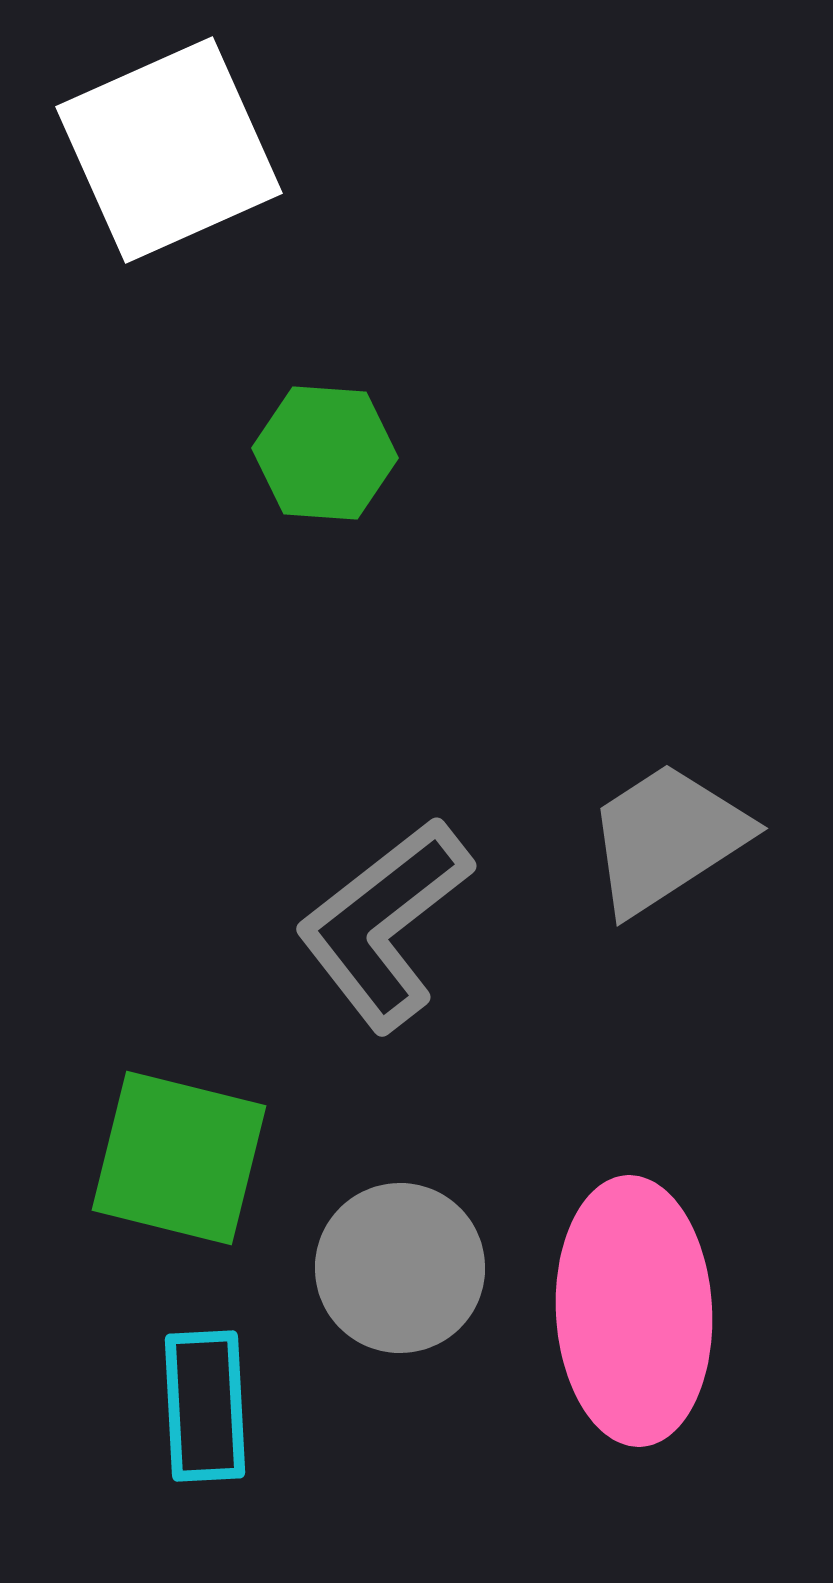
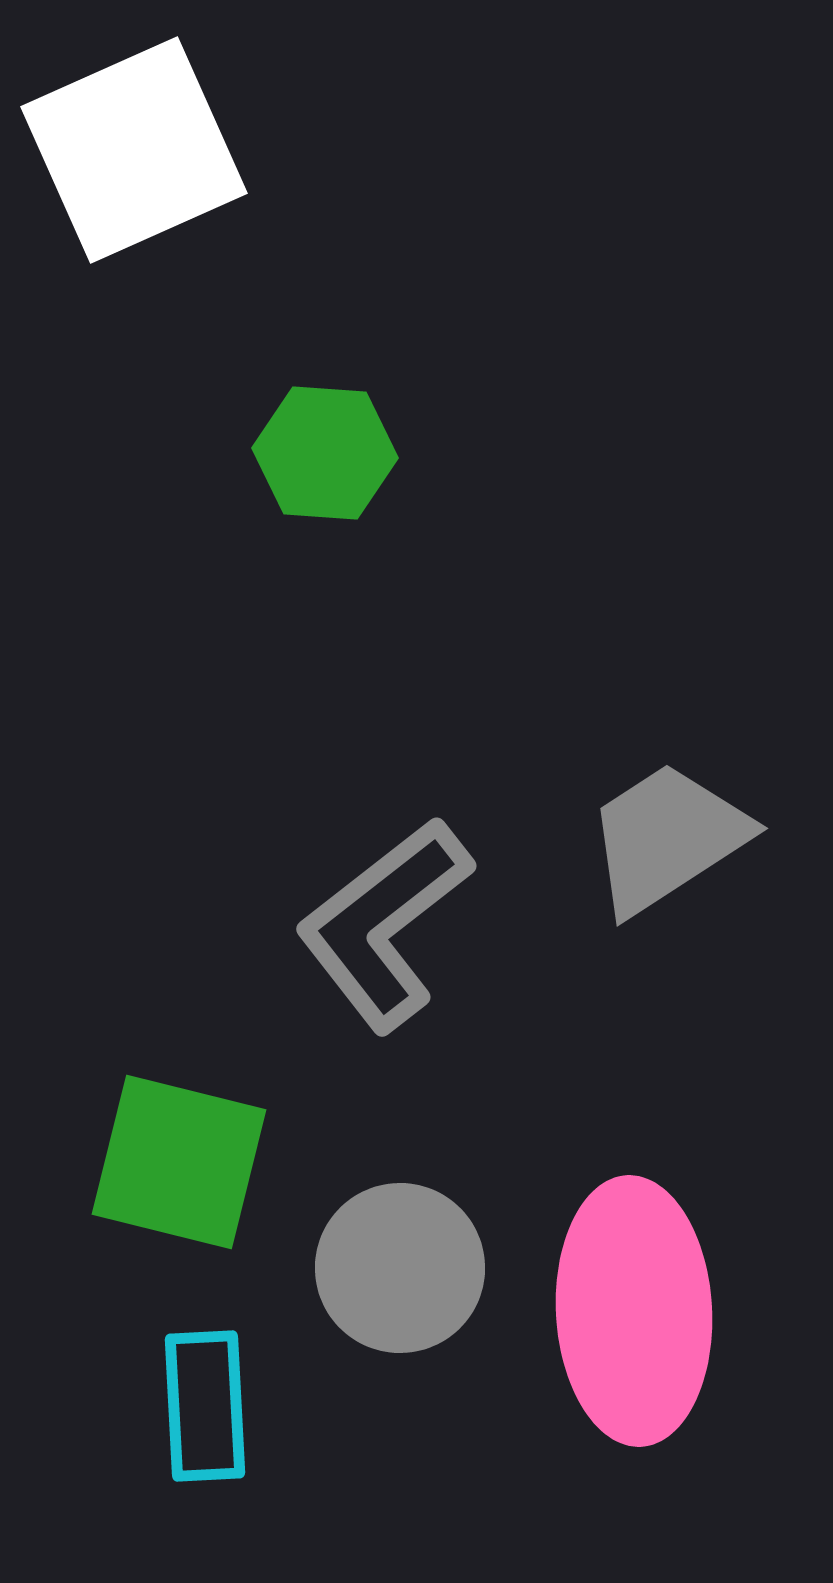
white square: moved 35 px left
green square: moved 4 px down
